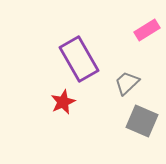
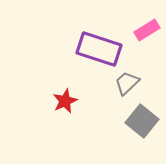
purple rectangle: moved 20 px right, 10 px up; rotated 42 degrees counterclockwise
red star: moved 2 px right, 1 px up
gray square: rotated 16 degrees clockwise
